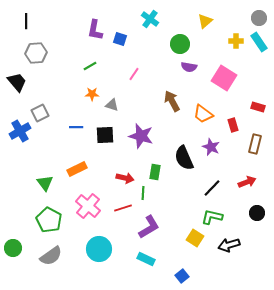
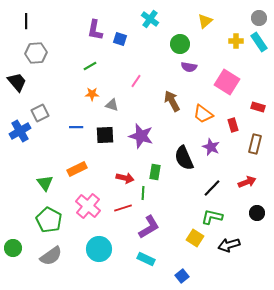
pink line at (134, 74): moved 2 px right, 7 px down
pink square at (224, 78): moved 3 px right, 4 px down
